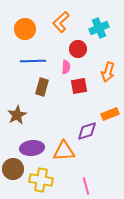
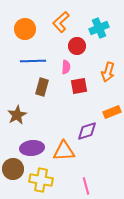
red circle: moved 1 px left, 3 px up
orange rectangle: moved 2 px right, 2 px up
